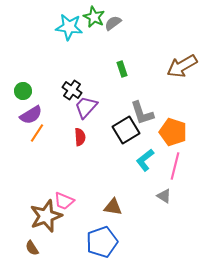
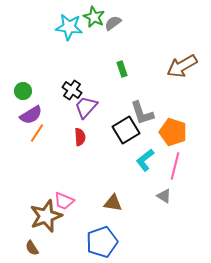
brown triangle: moved 4 px up
